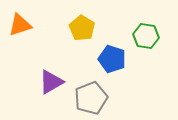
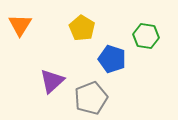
orange triangle: rotated 40 degrees counterclockwise
purple triangle: moved 1 px right, 1 px up; rotated 12 degrees counterclockwise
